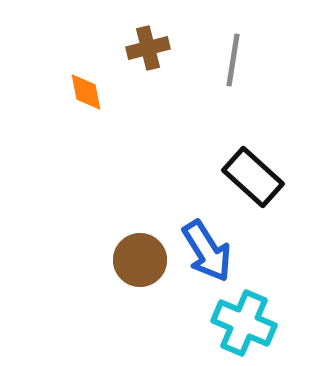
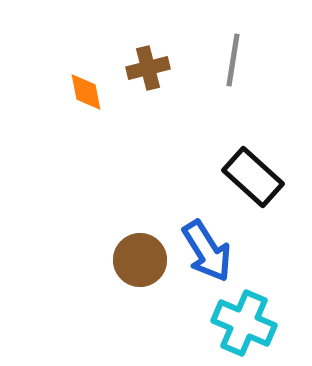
brown cross: moved 20 px down
